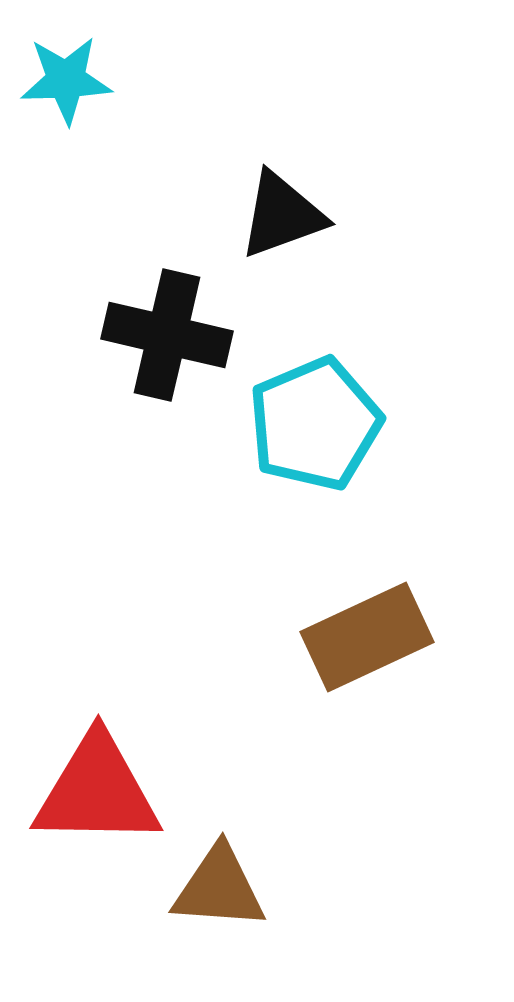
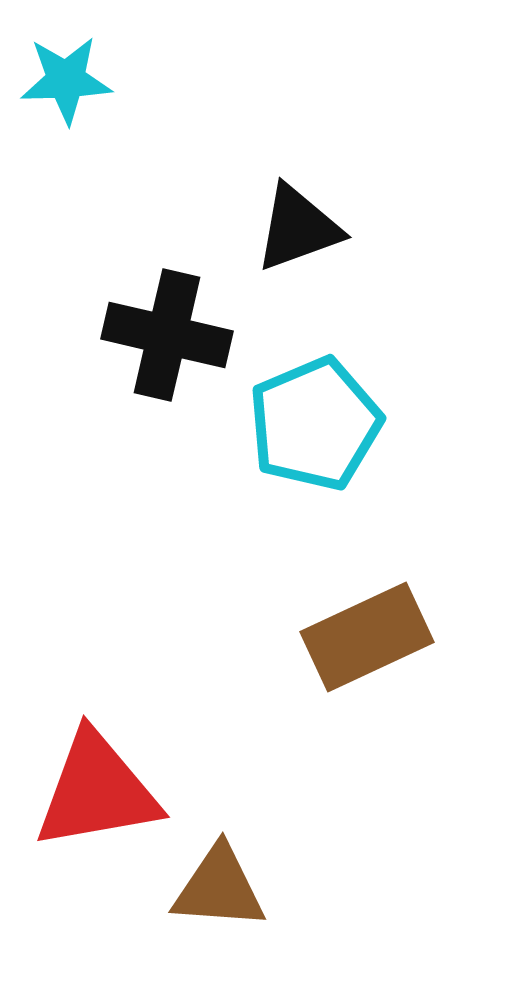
black triangle: moved 16 px right, 13 px down
red triangle: rotated 11 degrees counterclockwise
